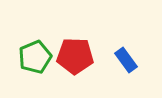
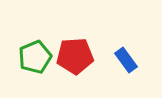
red pentagon: rotated 6 degrees counterclockwise
